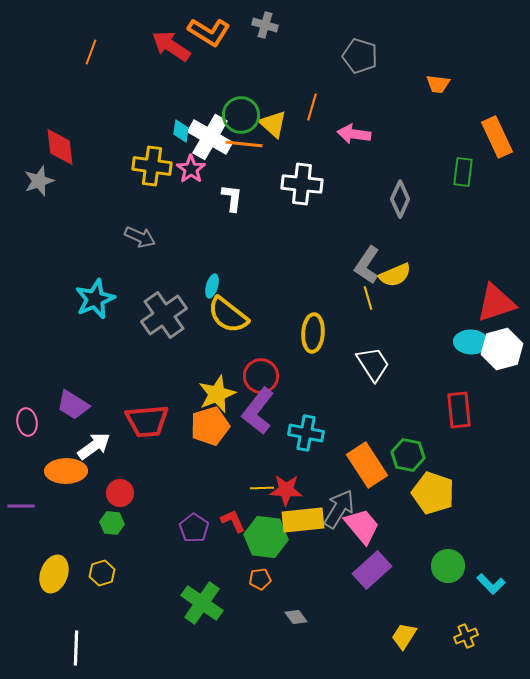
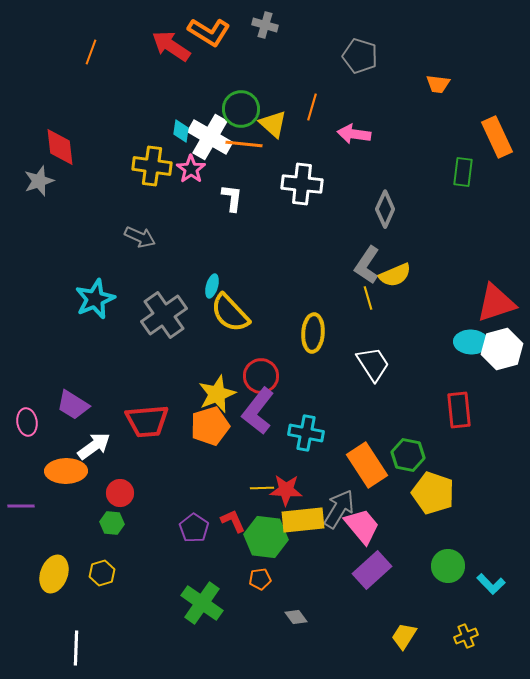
green circle at (241, 115): moved 6 px up
gray diamond at (400, 199): moved 15 px left, 10 px down
yellow semicircle at (228, 315): moved 2 px right, 2 px up; rotated 9 degrees clockwise
